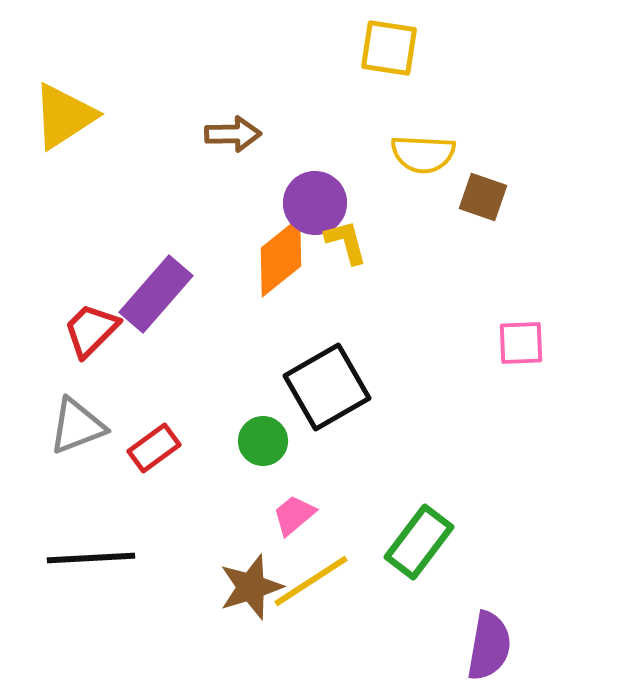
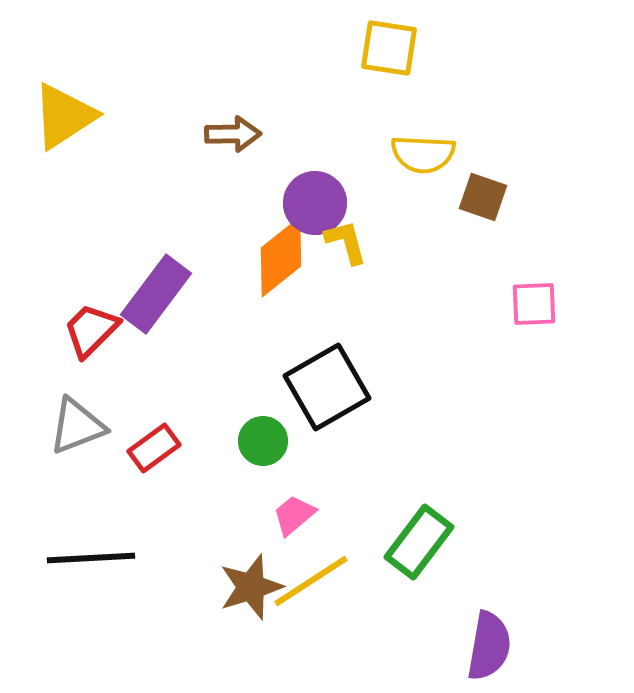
purple rectangle: rotated 4 degrees counterclockwise
pink square: moved 13 px right, 39 px up
